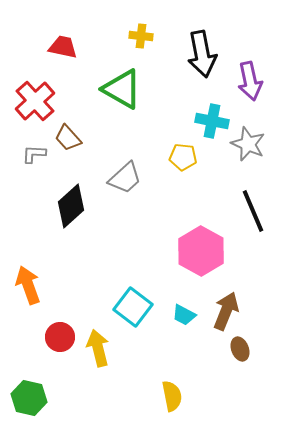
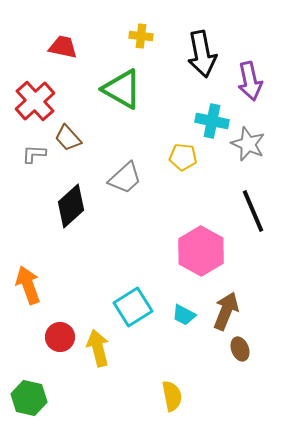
cyan square: rotated 21 degrees clockwise
